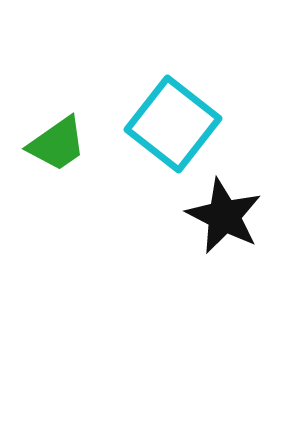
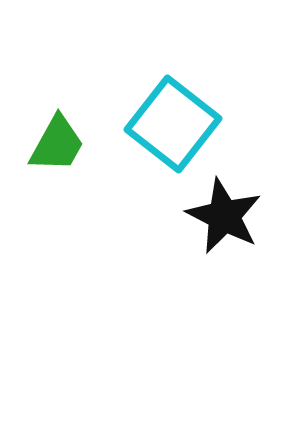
green trapezoid: rotated 26 degrees counterclockwise
